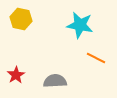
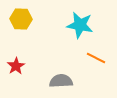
yellow hexagon: rotated 10 degrees counterclockwise
red star: moved 9 px up
gray semicircle: moved 6 px right
